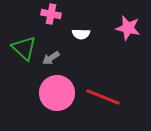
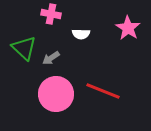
pink star: rotated 20 degrees clockwise
pink circle: moved 1 px left, 1 px down
red line: moved 6 px up
